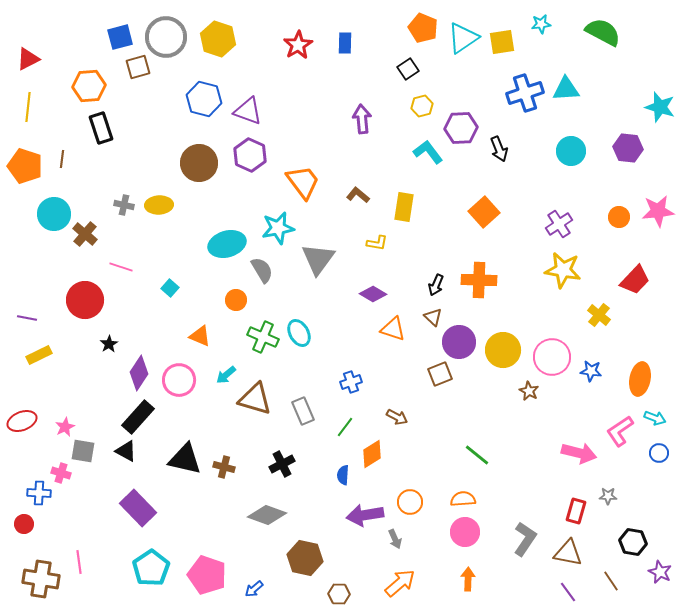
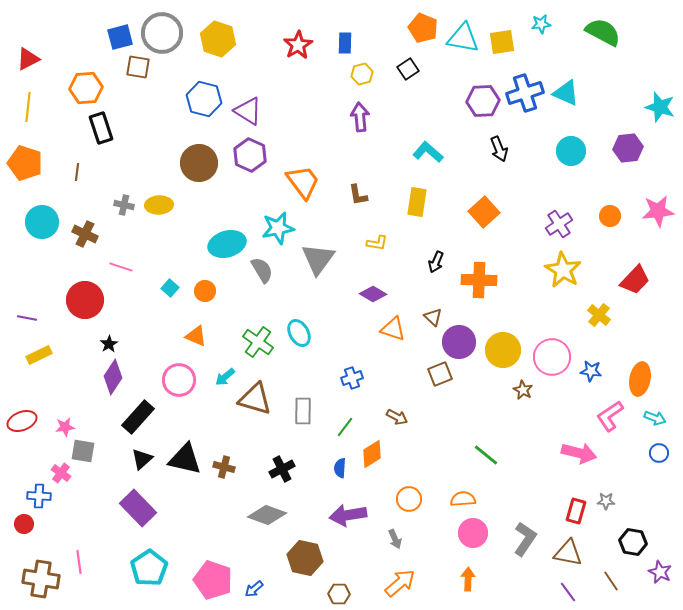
gray circle at (166, 37): moved 4 px left, 4 px up
cyan triangle at (463, 38): rotated 44 degrees clockwise
brown square at (138, 67): rotated 25 degrees clockwise
orange hexagon at (89, 86): moved 3 px left, 2 px down
cyan triangle at (566, 89): moved 4 px down; rotated 28 degrees clockwise
yellow hexagon at (422, 106): moved 60 px left, 32 px up
purple triangle at (248, 111): rotated 12 degrees clockwise
purple arrow at (362, 119): moved 2 px left, 2 px up
purple hexagon at (461, 128): moved 22 px right, 27 px up
purple hexagon at (628, 148): rotated 12 degrees counterclockwise
cyan L-shape at (428, 152): rotated 12 degrees counterclockwise
brown line at (62, 159): moved 15 px right, 13 px down
orange pentagon at (25, 166): moved 3 px up
brown L-shape at (358, 195): rotated 140 degrees counterclockwise
yellow rectangle at (404, 207): moved 13 px right, 5 px up
cyan circle at (54, 214): moved 12 px left, 8 px down
orange circle at (619, 217): moved 9 px left, 1 px up
brown cross at (85, 234): rotated 15 degrees counterclockwise
yellow star at (563, 270): rotated 21 degrees clockwise
black arrow at (436, 285): moved 23 px up
orange circle at (236, 300): moved 31 px left, 9 px up
orange triangle at (200, 336): moved 4 px left
green cross at (263, 337): moved 5 px left, 5 px down; rotated 12 degrees clockwise
purple diamond at (139, 373): moved 26 px left, 4 px down
cyan arrow at (226, 375): moved 1 px left, 2 px down
blue cross at (351, 382): moved 1 px right, 4 px up
brown star at (529, 391): moved 6 px left, 1 px up
gray rectangle at (303, 411): rotated 24 degrees clockwise
pink star at (65, 427): rotated 18 degrees clockwise
pink L-shape at (620, 431): moved 10 px left, 15 px up
black triangle at (126, 451): moved 16 px right, 8 px down; rotated 50 degrees clockwise
green line at (477, 455): moved 9 px right
black cross at (282, 464): moved 5 px down
pink cross at (61, 473): rotated 18 degrees clockwise
blue semicircle at (343, 475): moved 3 px left, 7 px up
blue cross at (39, 493): moved 3 px down
gray star at (608, 496): moved 2 px left, 5 px down
orange circle at (410, 502): moved 1 px left, 3 px up
purple arrow at (365, 515): moved 17 px left
pink circle at (465, 532): moved 8 px right, 1 px down
cyan pentagon at (151, 568): moved 2 px left
pink pentagon at (207, 575): moved 6 px right, 5 px down
